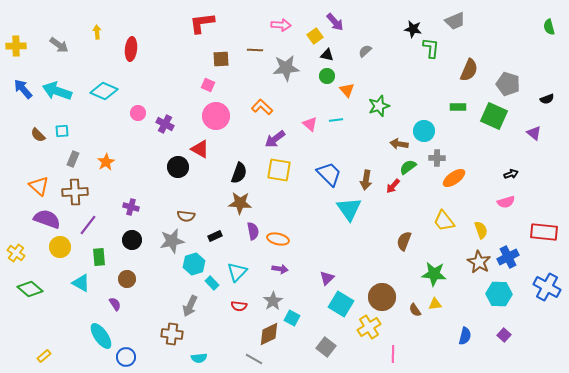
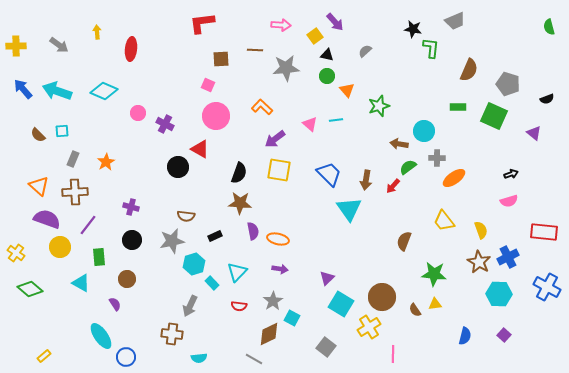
pink semicircle at (506, 202): moved 3 px right, 1 px up
